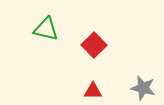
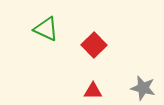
green triangle: rotated 12 degrees clockwise
